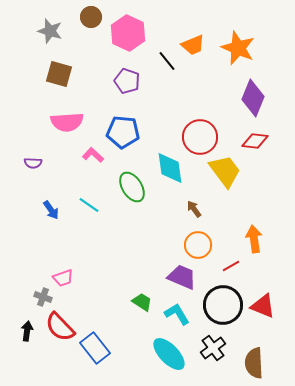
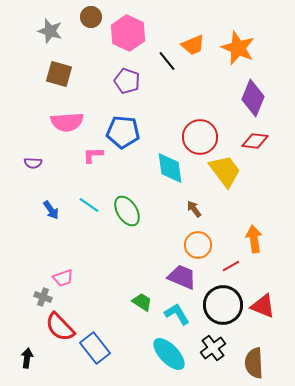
pink L-shape: rotated 45 degrees counterclockwise
green ellipse: moved 5 px left, 24 px down
black arrow: moved 27 px down
